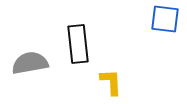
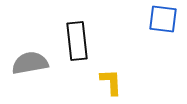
blue square: moved 2 px left
black rectangle: moved 1 px left, 3 px up
